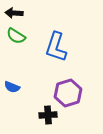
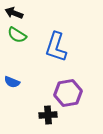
black arrow: rotated 18 degrees clockwise
green semicircle: moved 1 px right, 1 px up
blue semicircle: moved 5 px up
purple hexagon: rotated 8 degrees clockwise
